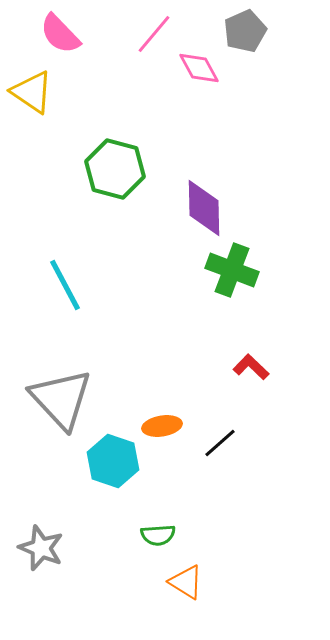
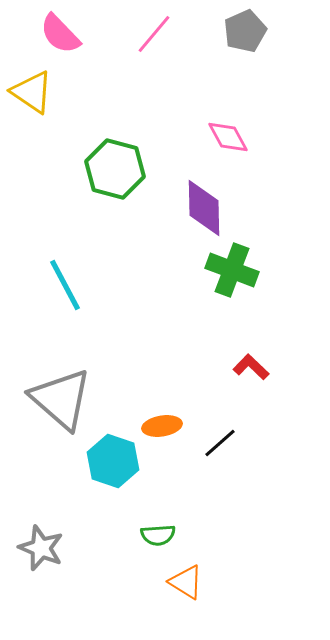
pink diamond: moved 29 px right, 69 px down
gray triangle: rotated 6 degrees counterclockwise
